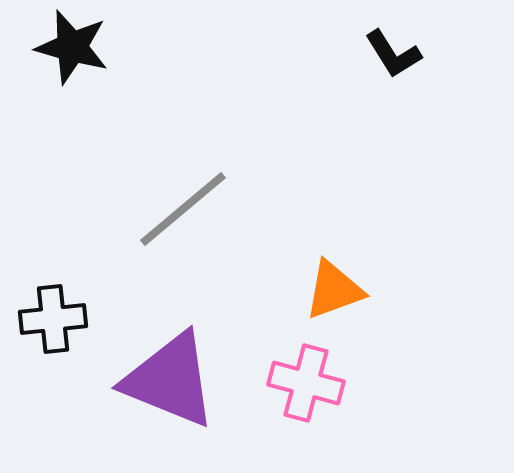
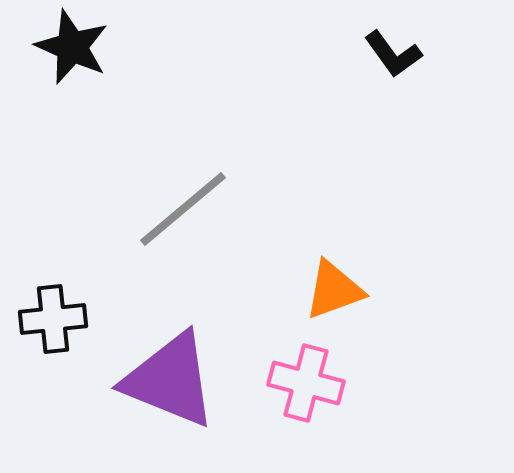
black star: rotated 8 degrees clockwise
black L-shape: rotated 4 degrees counterclockwise
